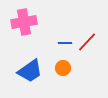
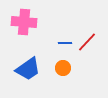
pink cross: rotated 15 degrees clockwise
blue trapezoid: moved 2 px left, 2 px up
